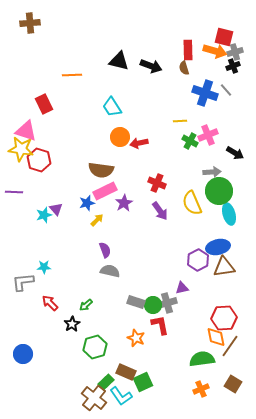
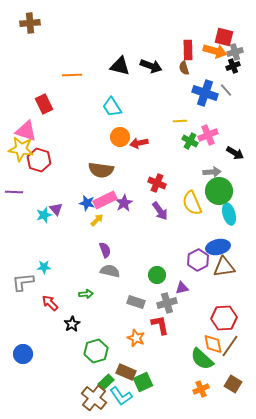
black triangle at (119, 61): moved 1 px right, 5 px down
pink rectangle at (105, 191): moved 9 px down
blue star at (87, 203): rotated 28 degrees clockwise
green arrow at (86, 305): moved 11 px up; rotated 144 degrees counterclockwise
green circle at (153, 305): moved 4 px right, 30 px up
orange diamond at (216, 337): moved 3 px left, 7 px down
green hexagon at (95, 347): moved 1 px right, 4 px down
green semicircle at (202, 359): rotated 130 degrees counterclockwise
